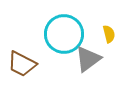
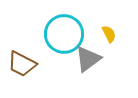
yellow semicircle: rotated 12 degrees counterclockwise
